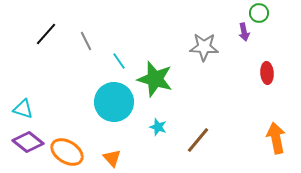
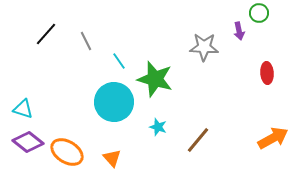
purple arrow: moved 5 px left, 1 px up
orange arrow: moved 3 px left; rotated 72 degrees clockwise
